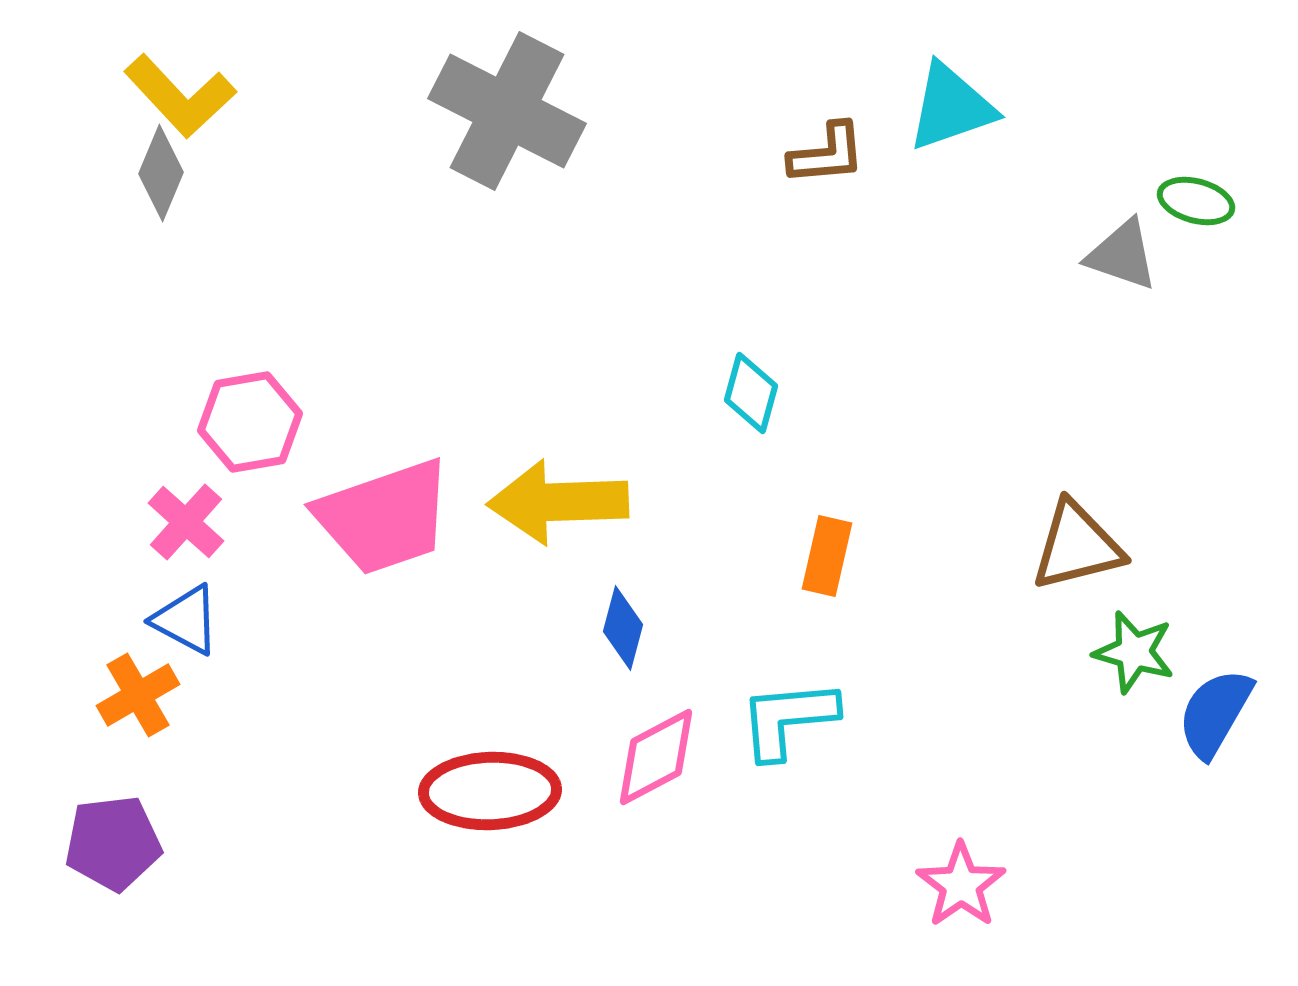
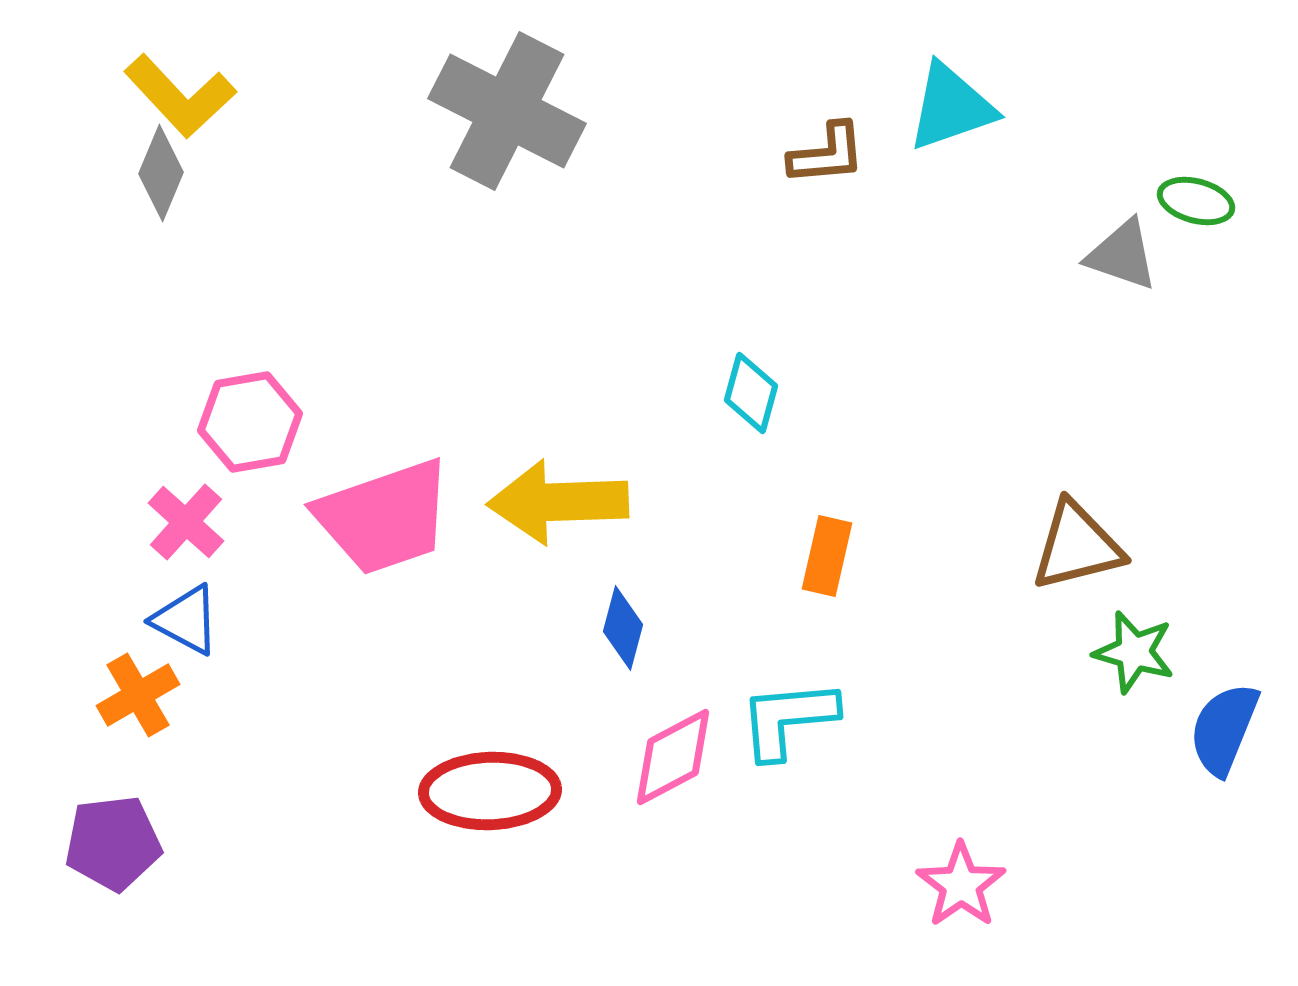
blue semicircle: moved 9 px right, 16 px down; rotated 8 degrees counterclockwise
pink diamond: moved 17 px right
